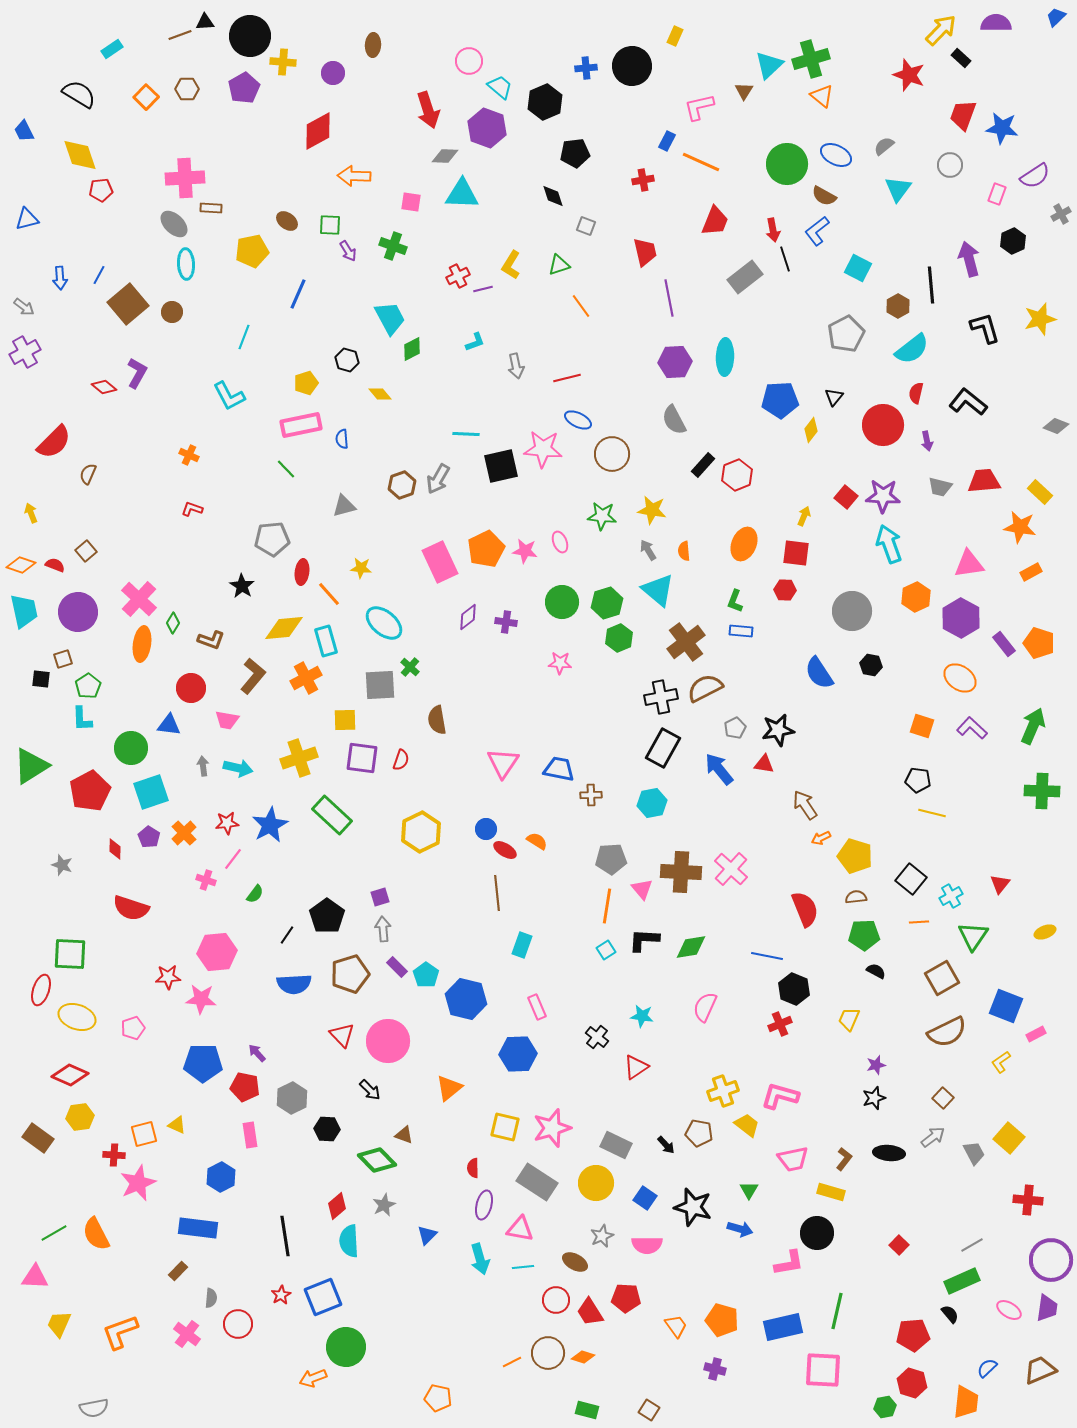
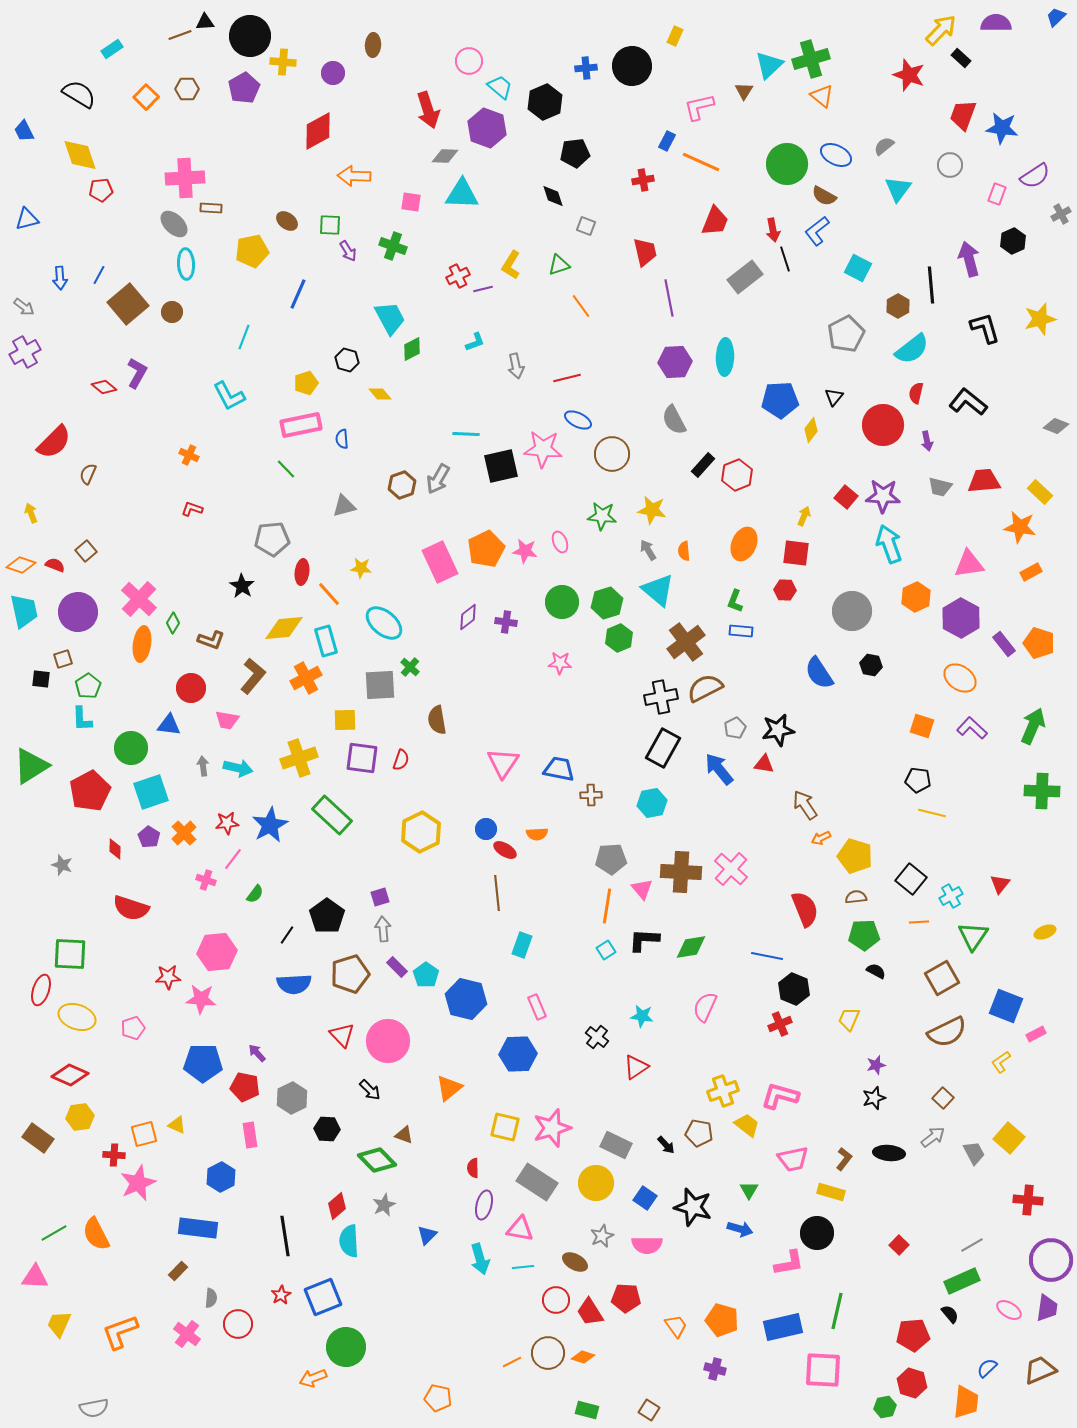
orange semicircle at (537, 841): moved 7 px up; rotated 145 degrees clockwise
